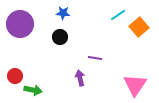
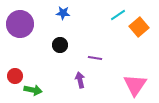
black circle: moved 8 px down
purple arrow: moved 2 px down
